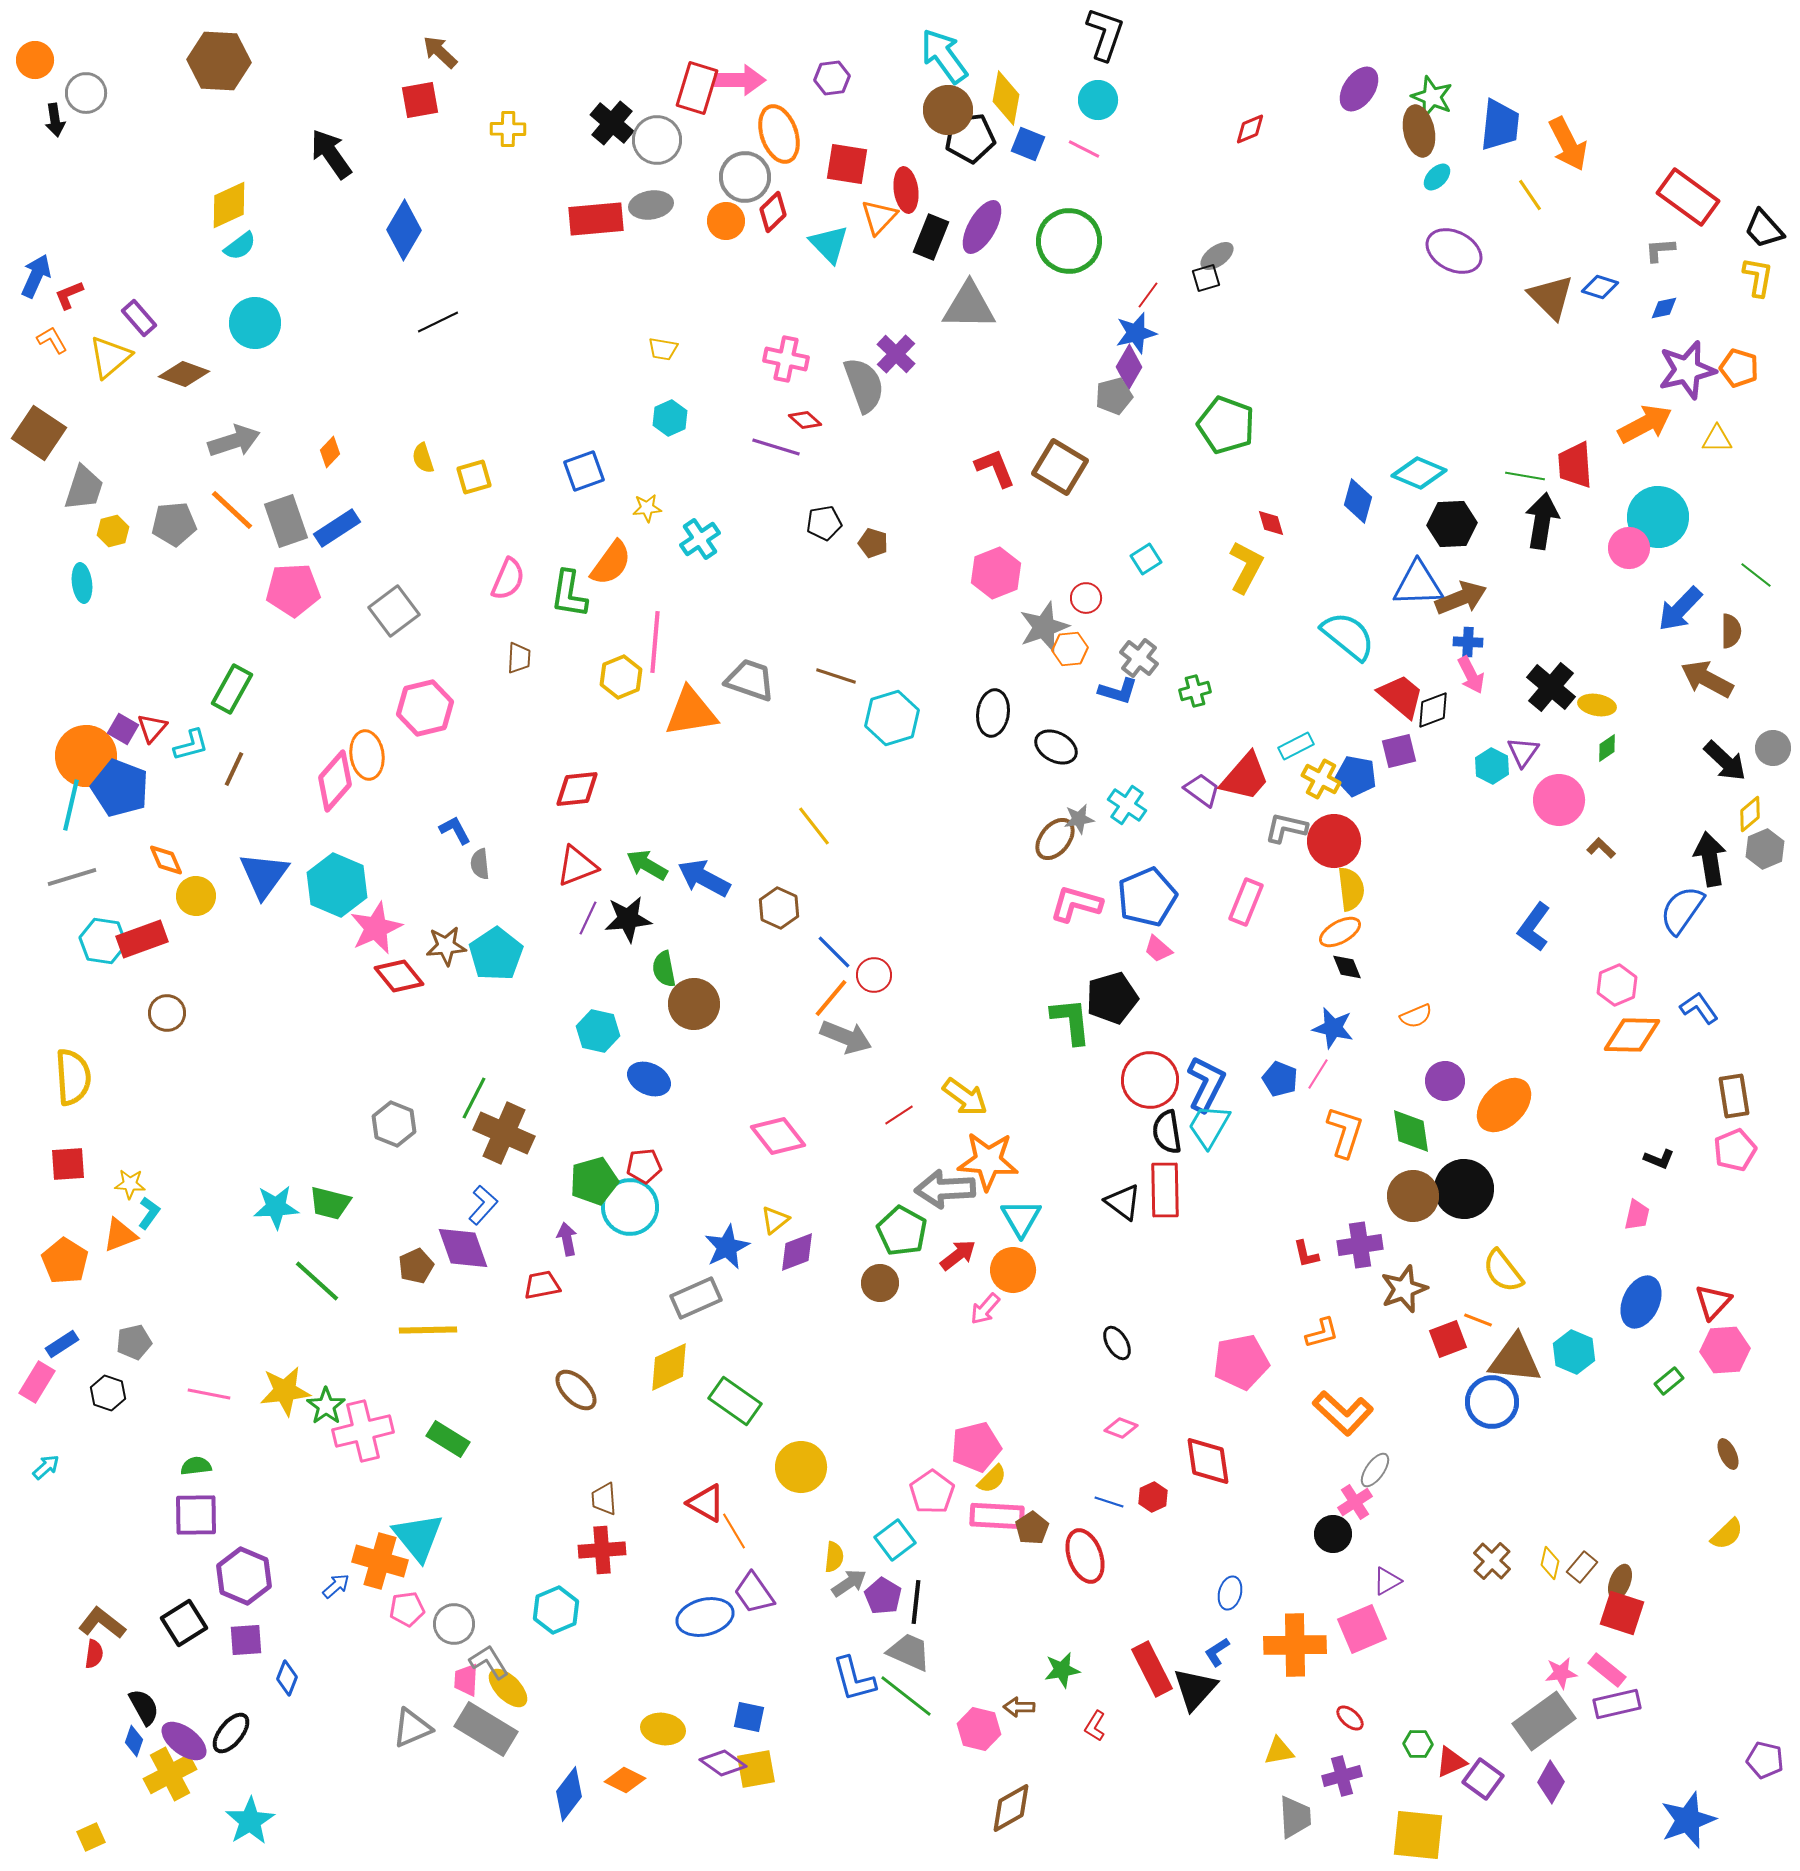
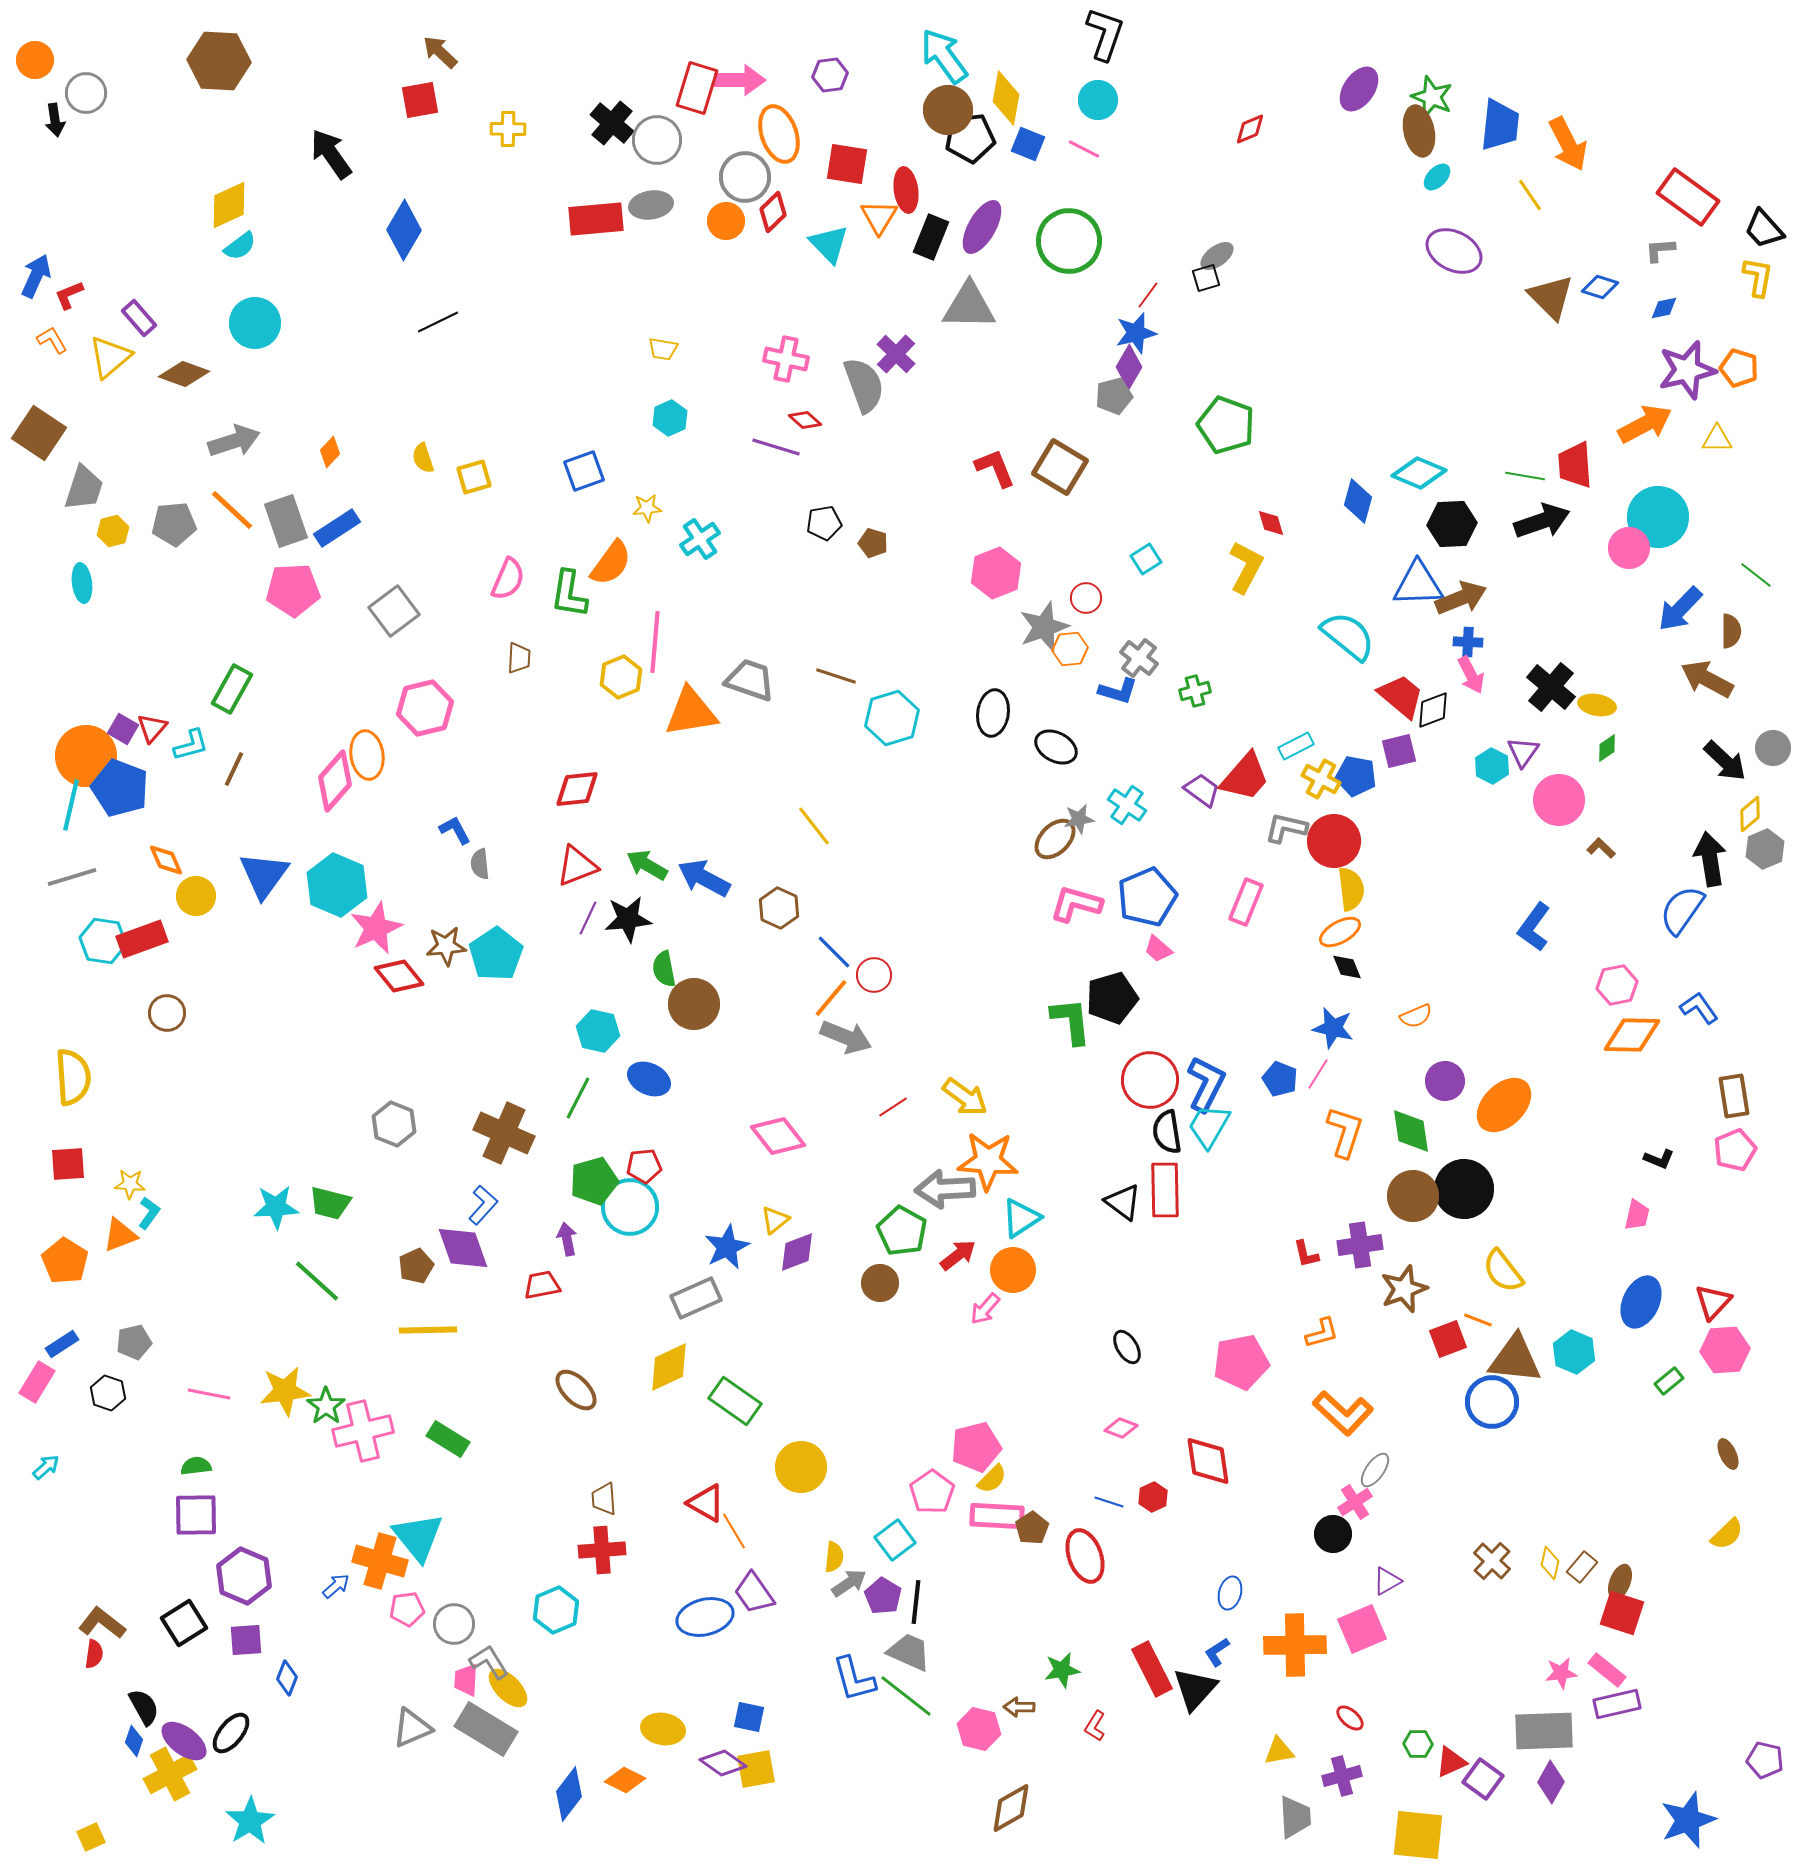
purple hexagon at (832, 78): moved 2 px left, 3 px up
orange triangle at (879, 217): rotated 12 degrees counterclockwise
black arrow at (1542, 521): rotated 62 degrees clockwise
brown ellipse at (1055, 839): rotated 6 degrees clockwise
pink hexagon at (1617, 985): rotated 12 degrees clockwise
green line at (474, 1098): moved 104 px right
red line at (899, 1115): moved 6 px left, 8 px up
cyan triangle at (1021, 1218): rotated 27 degrees clockwise
black ellipse at (1117, 1343): moved 10 px right, 4 px down
gray rectangle at (1544, 1721): moved 10 px down; rotated 34 degrees clockwise
